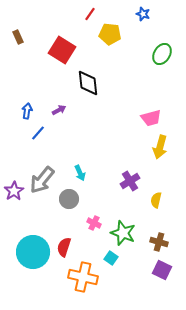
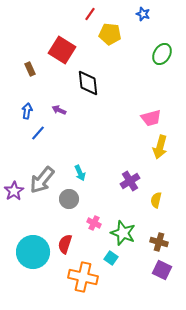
brown rectangle: moved 12 px right, 32 px down
purple arrow: rotated 128 degrees counterclockwise
red semicircle: moved 1 px right, 3 px up
